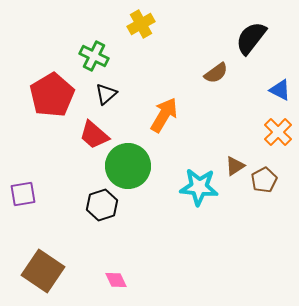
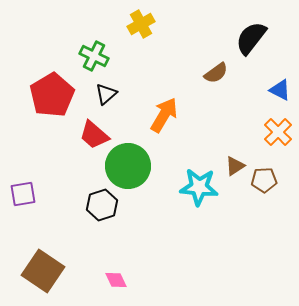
brown pentagon: rotated 25 degrees clockwise
